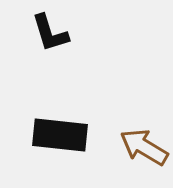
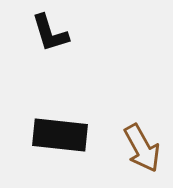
brown arrow: moved 2 px left, 1 px down; rotated 150 degrees counterclockwise
